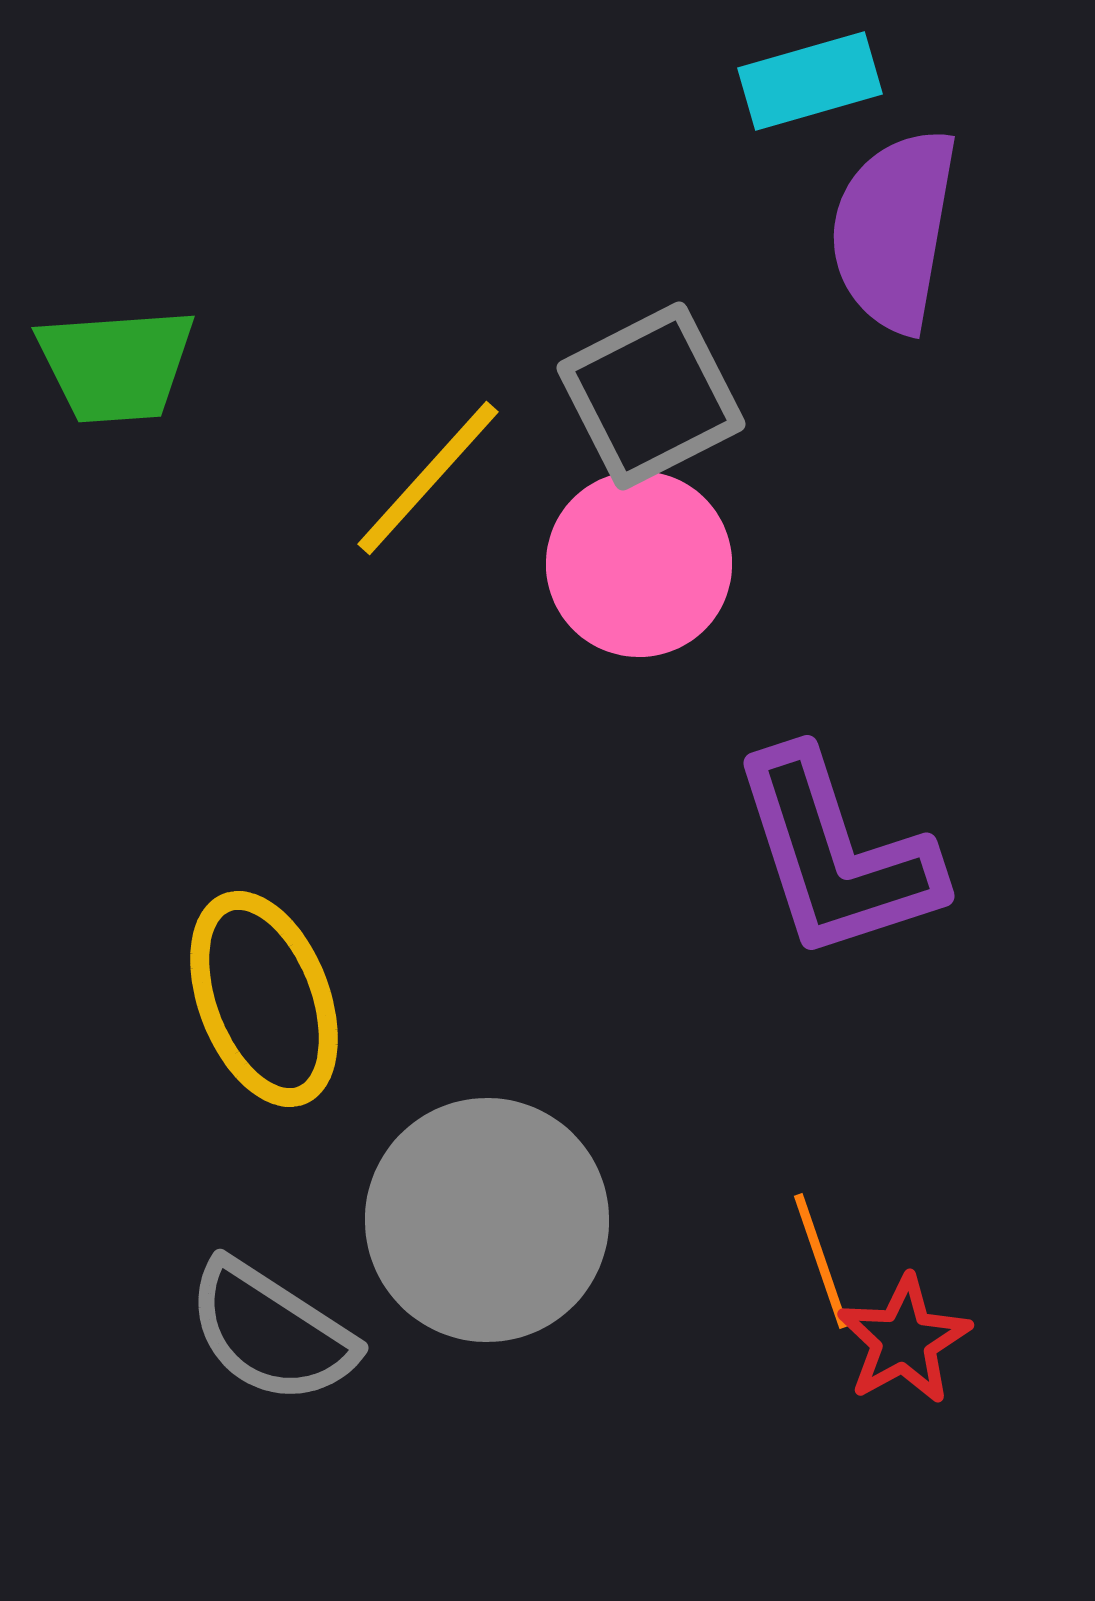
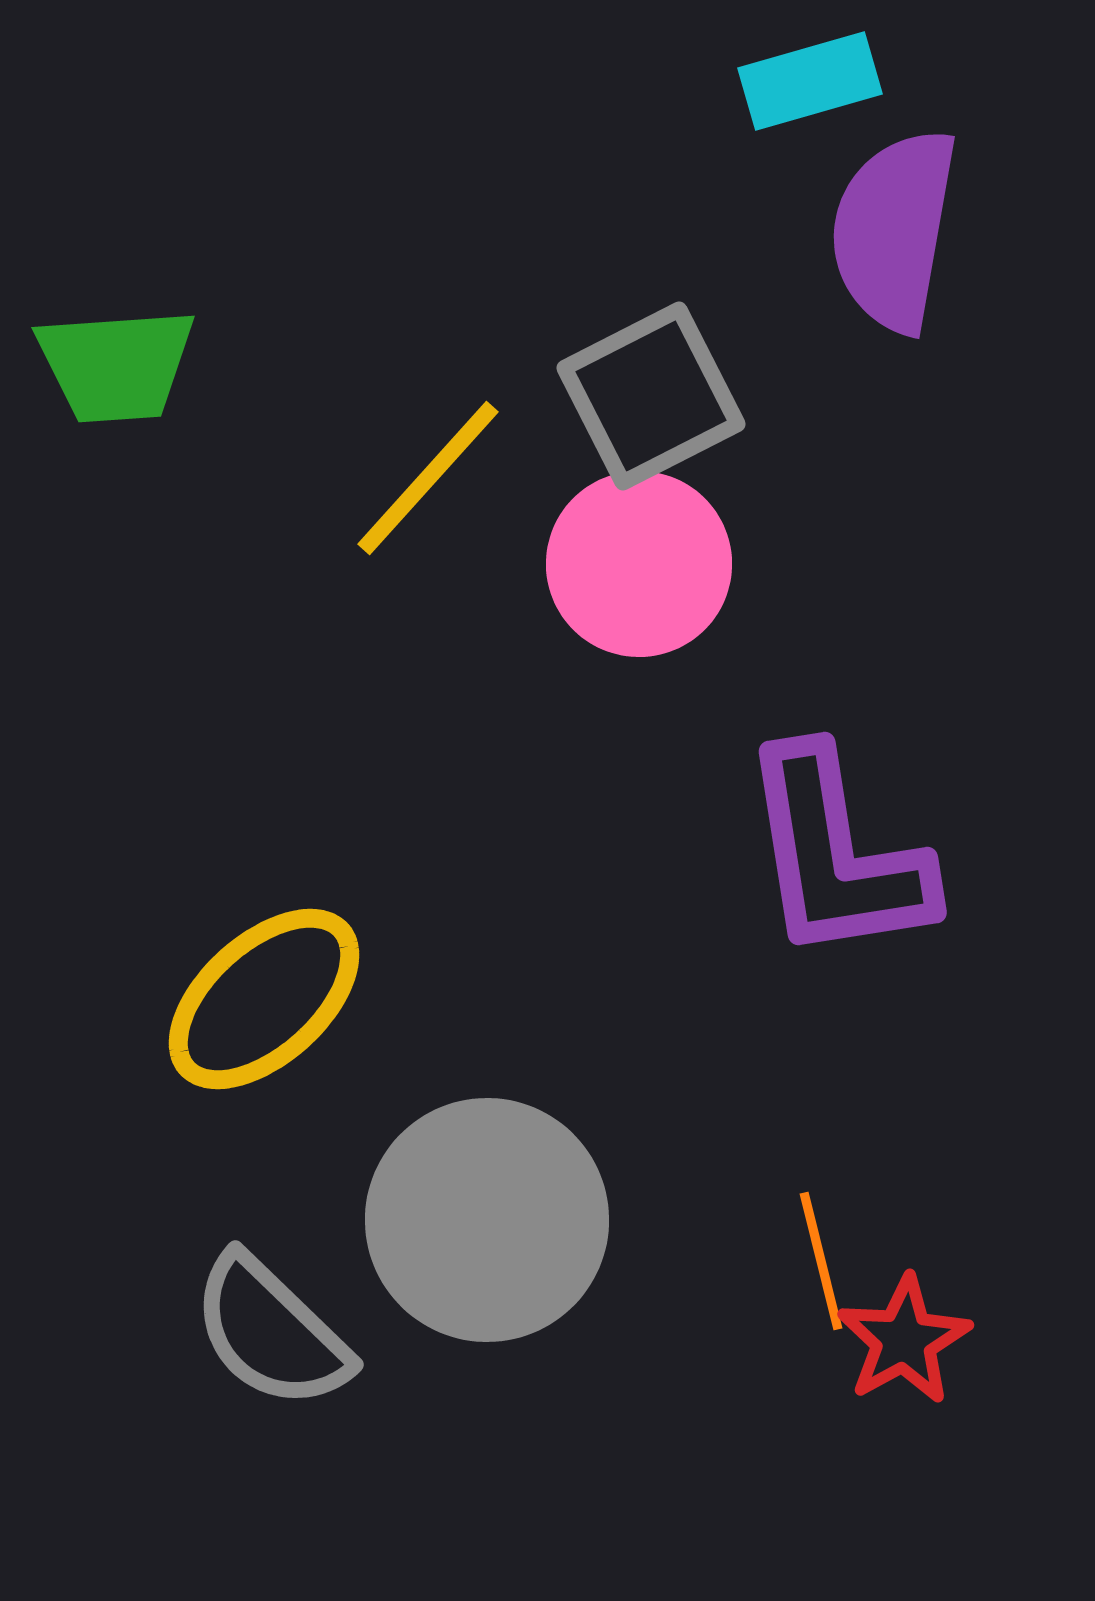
purple L-shape: rotated 9 degrees clockwise
yellow ellipse: rotated 69 degrees clockwise
orange line: rotated 5 degrees clockwise
gray semicircle: rotated 11 degrees clockwise
